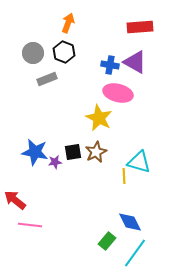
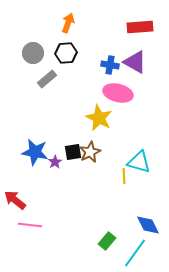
black hexagon: moved 2 px right, 1 px down; rotated 25 degrees counterclockwise
gray rectangle: rotated 18 degrees counterclockwise
brown star: moved 6 px left
purple star: rotated 24 degrees counterclockwise
blue diamond: moved 18 px right, 3 px down
